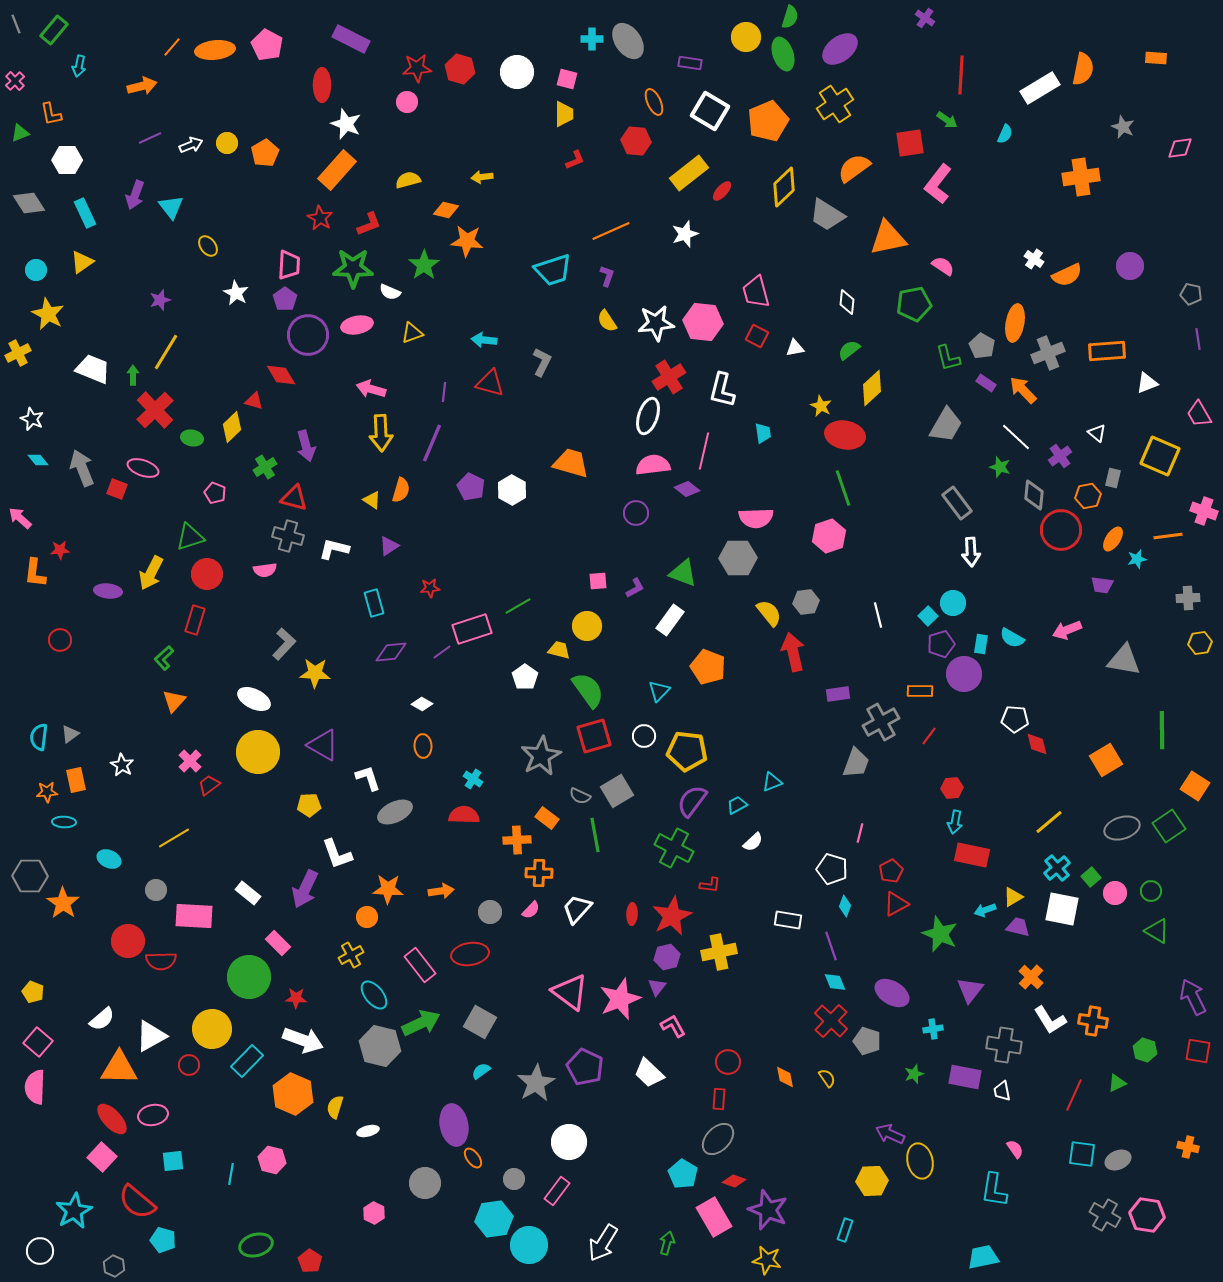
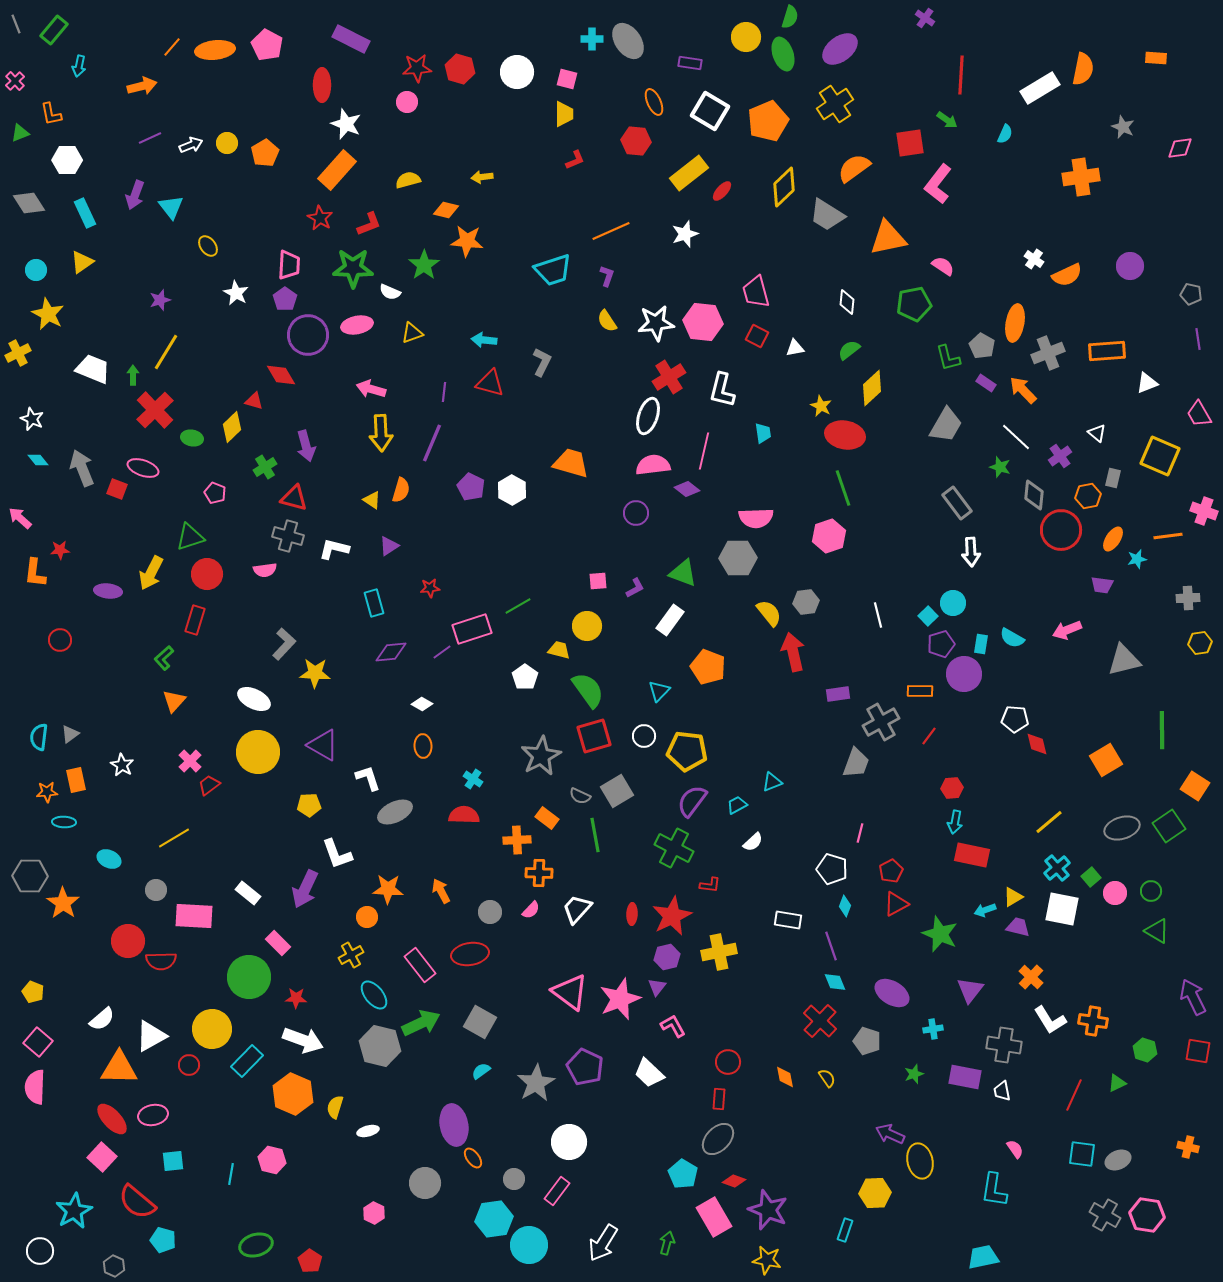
gray triangle at (1124, 660): rotated 24 degrees counterclockwise
orange arrow at (441, 891): rotated 110 degrees counterclockwise
red cross at (831, 1021): moved 11 px left
yellow hexagon at (872, 1181): moved 3 px right, 12 px down
